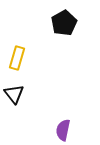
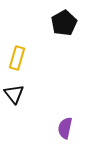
purple semicircle: moved 2 px right, 2 px up
